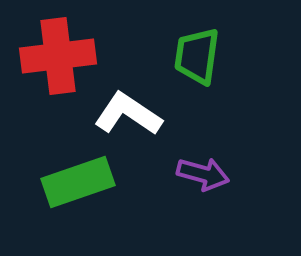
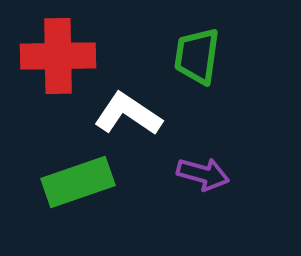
red cross: rotated 6 degrees clockwise
